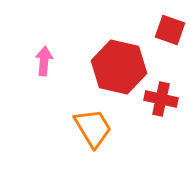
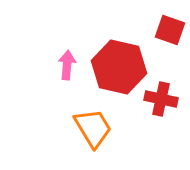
pink arrow: moved 23 px right, 4 px down
